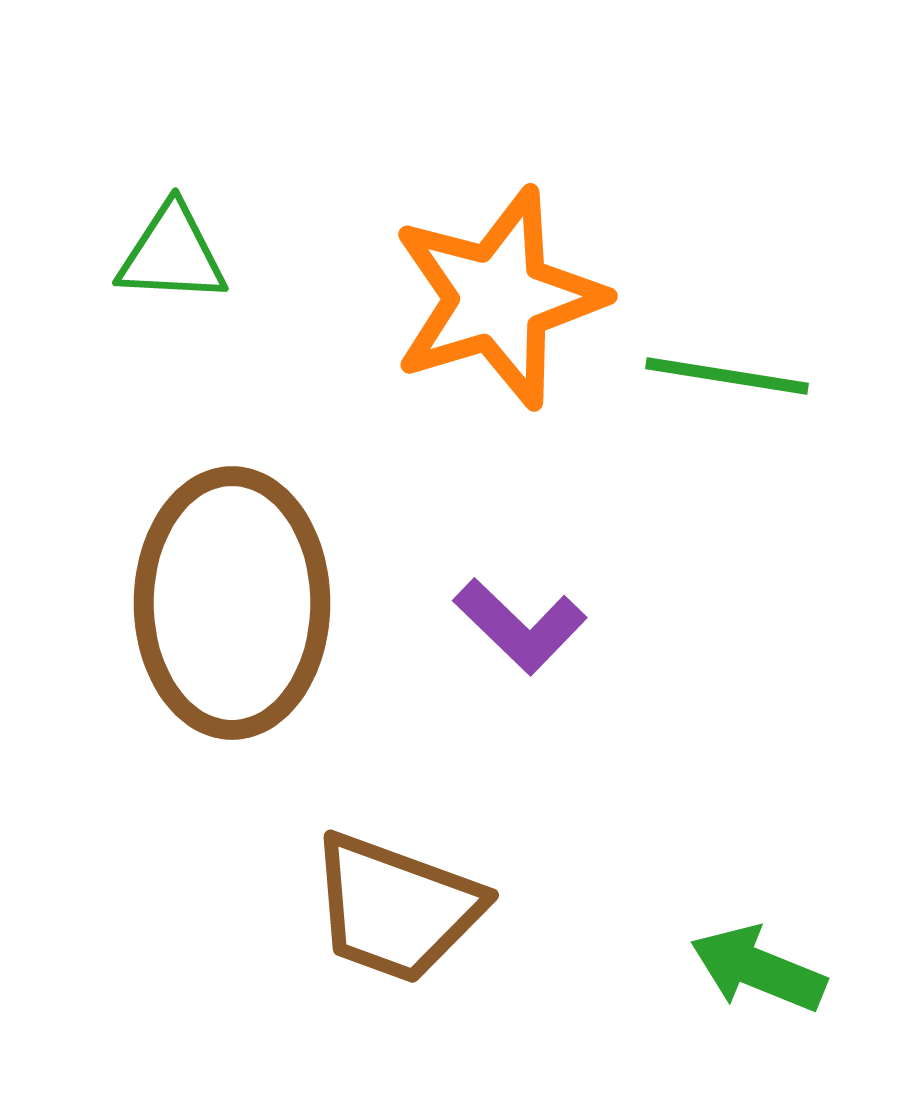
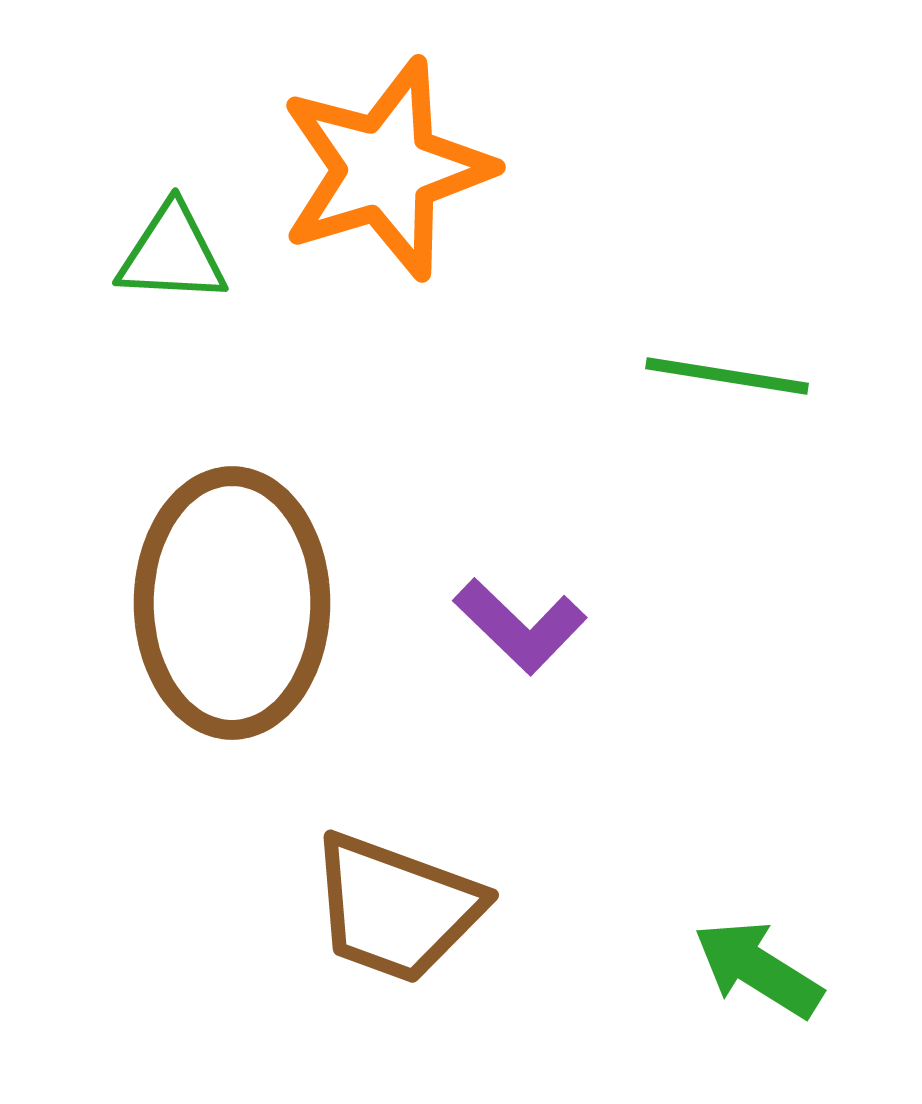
orange star: moved 112 px left, 129 px up
green arrow: rotated 10 degrees clockwise
